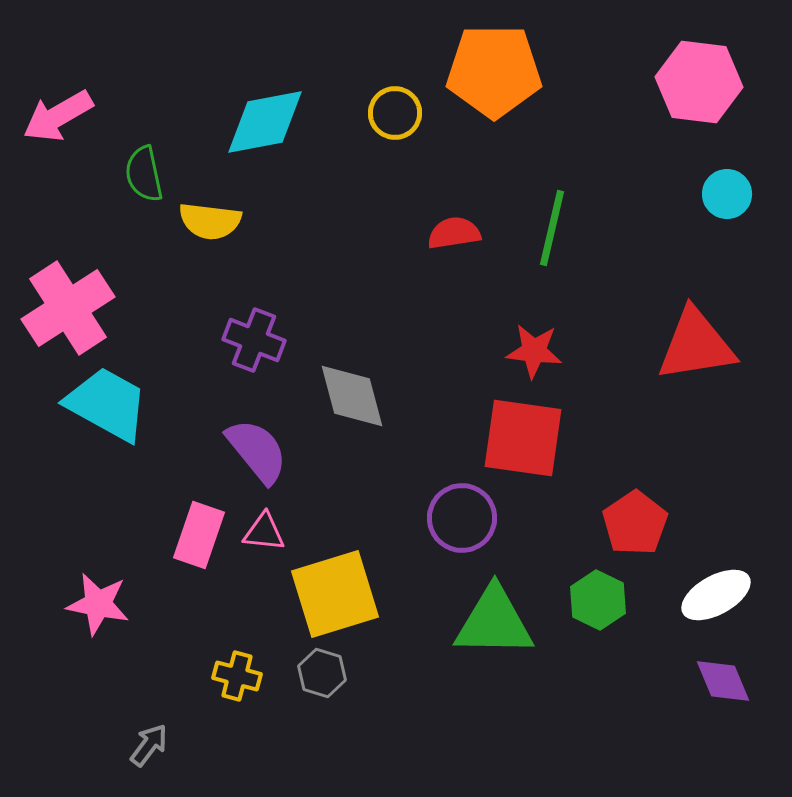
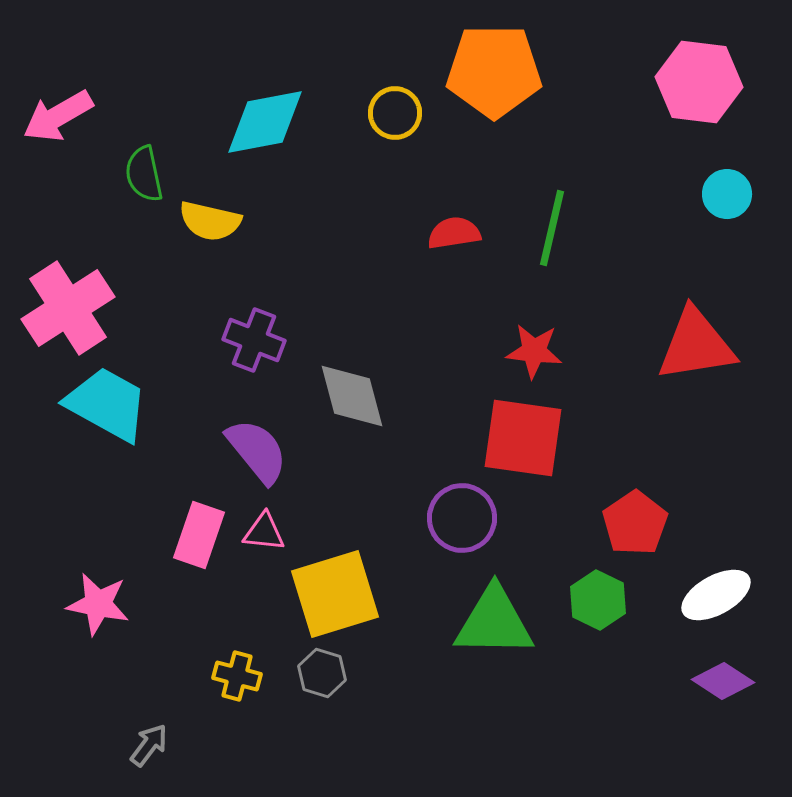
yellow semicircle: rotated 6 degrees clockwise
purple diamond: rotated 34 degrees counterclockwise
